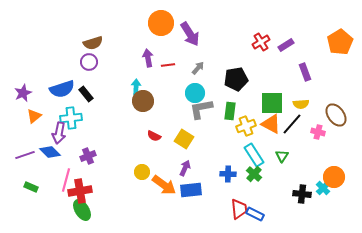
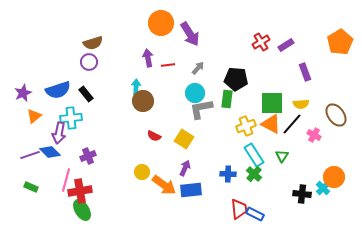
black pentagon at (236, 79): rotated 15 degrees clockwise
blue semicircle at (62, 89): moved 4 px left, 1 px down
green rectangle at (230, 111): moved 3 px left, 12 px up
pink cross at (318, 132): moved 4 px left, 3 px down; rotated 16 degrees clockwise
purple line at (25, 155): moved 5 px right
